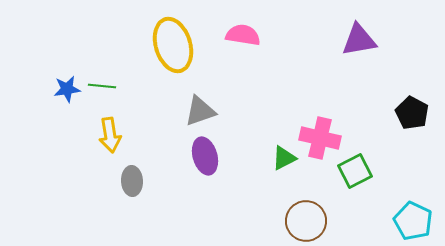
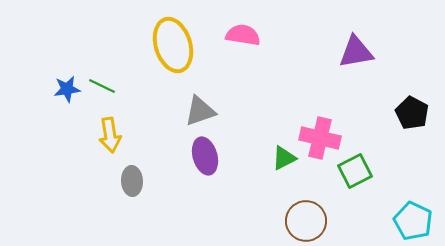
purple triangle: moved 3 px left, 12 px down
green line: rotated 20 degrees clockwise
